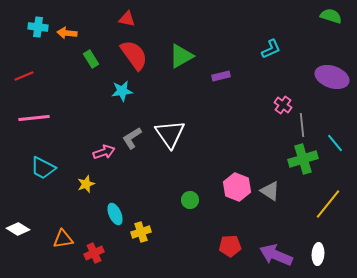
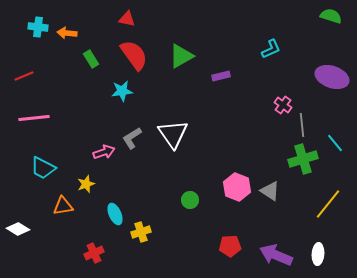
white triangle: moved 3 px right
orange triangle: moved 33 px up
